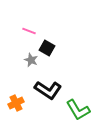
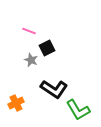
black square: rotated 35 degrees clockwise
black L-shape: moved 6 px right, 1 px up
